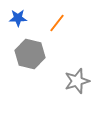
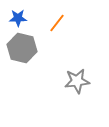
gray hexagon: moved 8 px left, 6 px up
gray star: rotated 10 degrees clockwise
